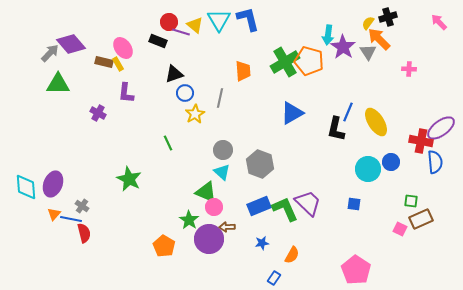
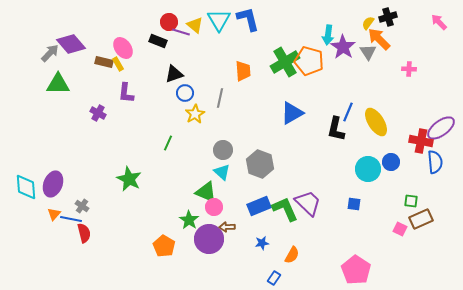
green line at (168, 143): rotated 49 degrees clockwise
